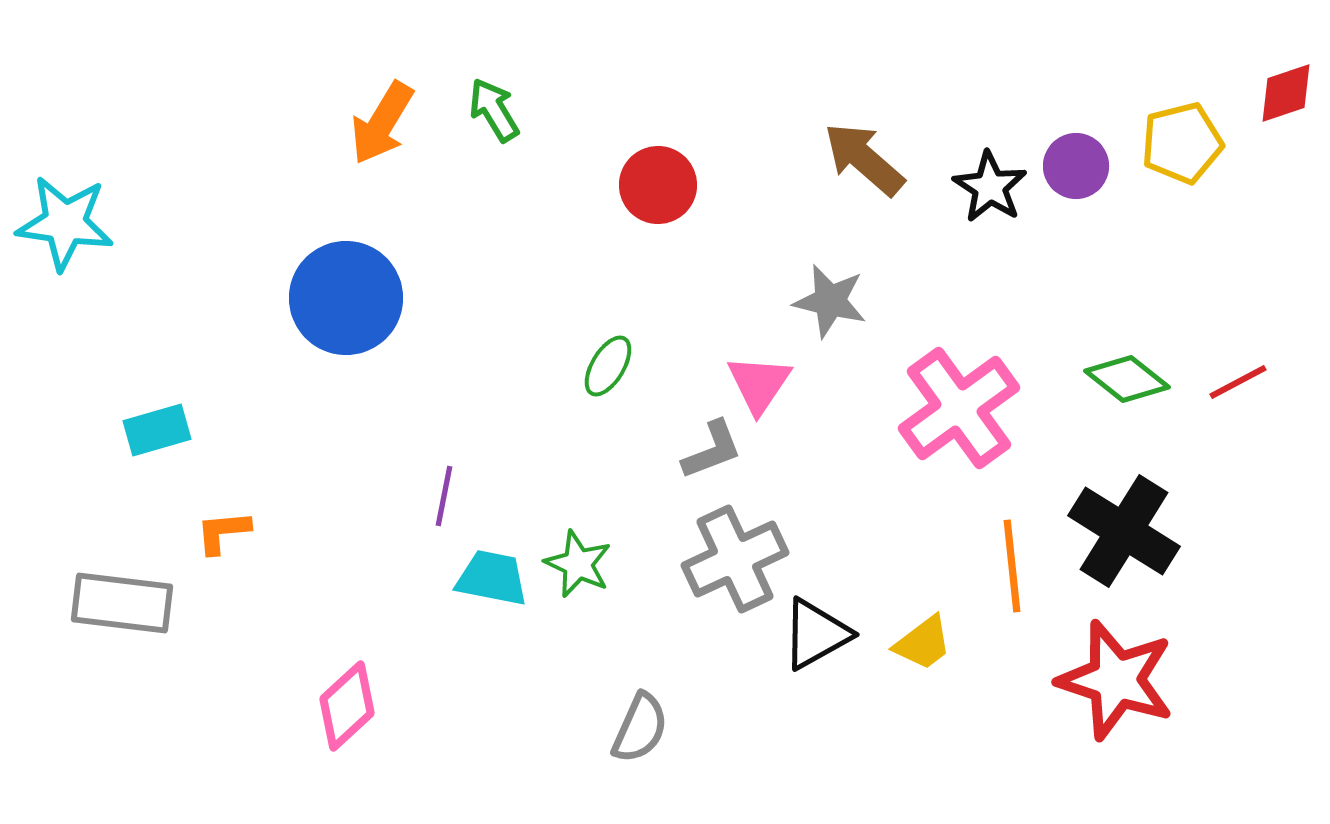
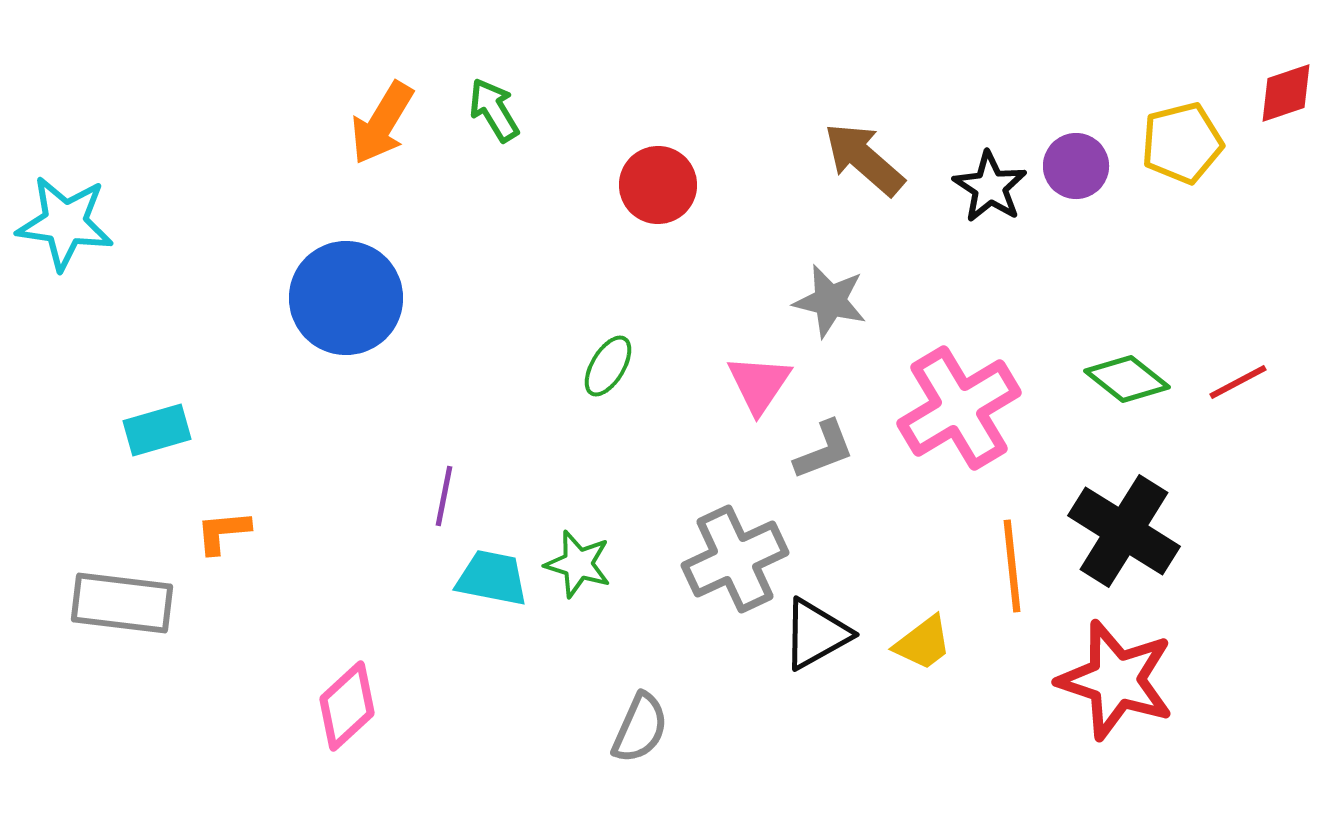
pink cross: rotated 5 degrees clockwise
gray L-shape: moved 112 px right
green star: rotated 8 degrees counterclockwise
